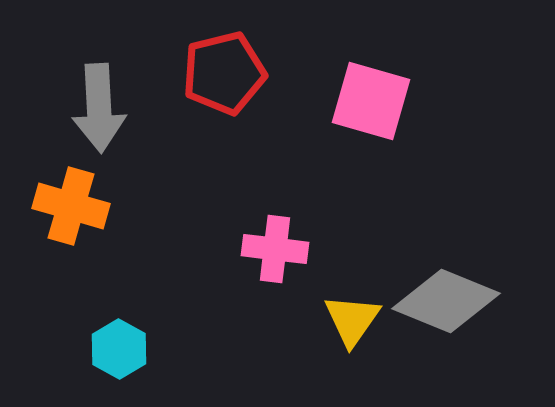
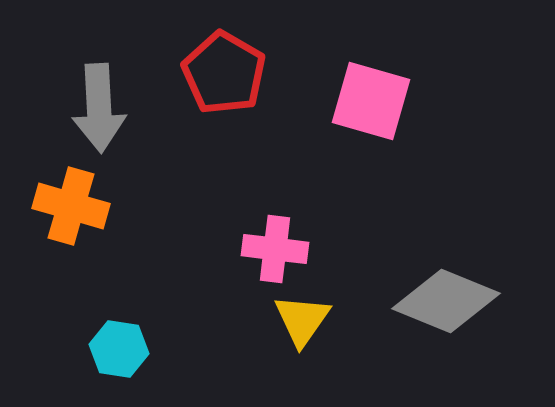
red pentagon: rotated 28 degrees counterclockwise
yellow triangle: moved 50 px left
cyan hexagon: rotated 20 degrees counterclockwise
